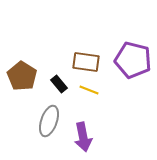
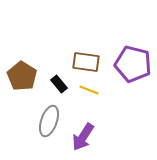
purple pentagon: moved 4 px down
purple arrow: rotated 44 degrees clockwise
